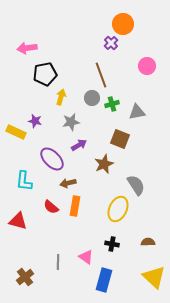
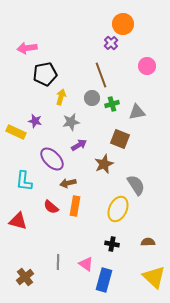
pink triangle: moved 7 px down
